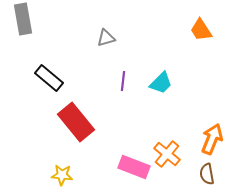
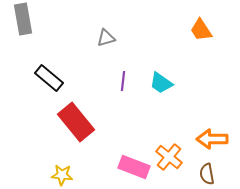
cyan trapezoid: rotated 80 degrees clockwise
orange arrow: rotated 112 degrees counterclockwise
orange cross: moved 2 px right, 3 px down
